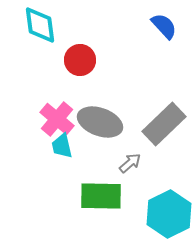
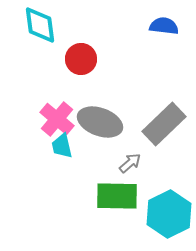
blue semicircle: rotated 40 degrees counterclockwise
red circle: moved 1 px right, 1 px up
green rectangle: moved 16 px right
